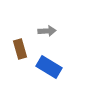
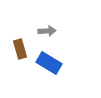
blue rectangle: moved 4 px up
